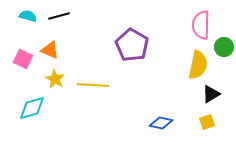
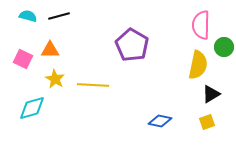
orange triangle: rotated 24 degrees counterclockwise
blue diamond: moved 1 px left, 2 px up
